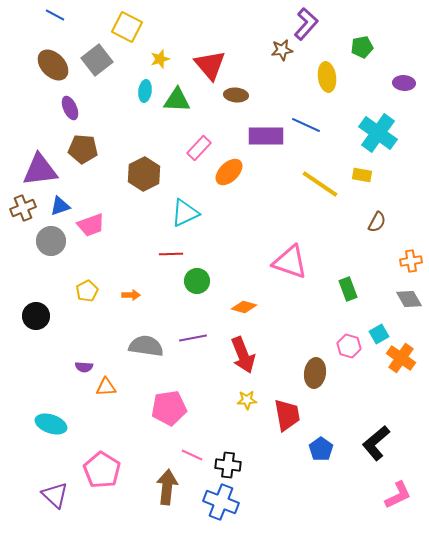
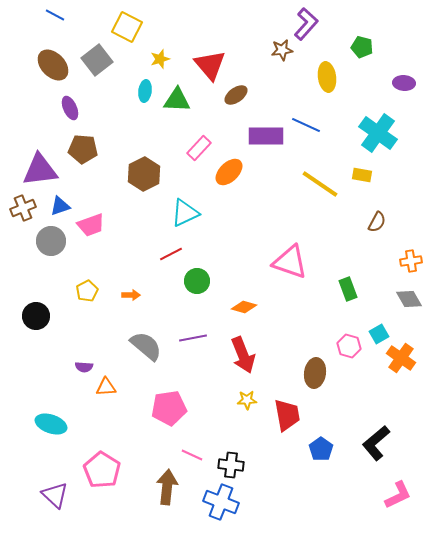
green pentagon at (362, 47): rotated 25 degrees clockwise
brown ellipse at (236, 95): rotated 40 degrees counterclockwise
red line at (171, 254): rotated 25 degrees counterclockwise
gray semicircle at (146, 346): rotated 32 degrees clockwise
black cross at (228, 465): moved 3 px right
